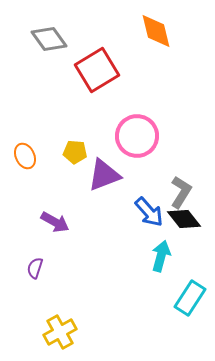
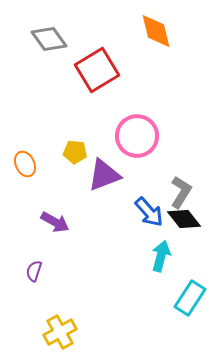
orange ellipse: moved 8 px down
purple semicircle: moved 1 px left, 3 px down
